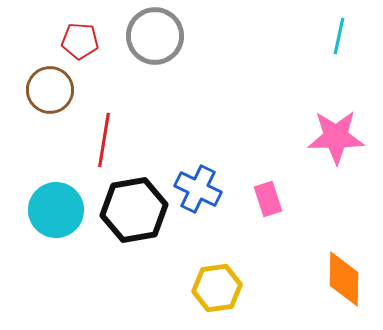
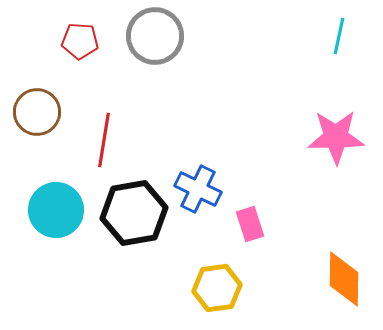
brown circle: moved 13 px left, 22 px down
pink rectangle: moved 18 px left, 25 px down
black hexagon: moved 3 px down
